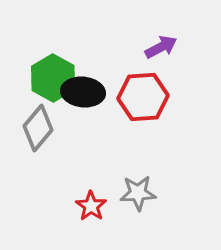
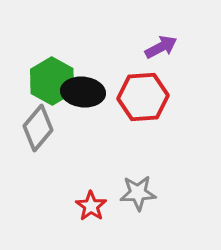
green hexagon: moved 1 px left, 3 px down
